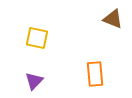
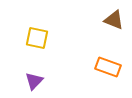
brown triangle: moved 1 px right, 1 px down
orange rectangle: moved 13 px right, 7 px up; rotated 65 degrees counterclockwise
